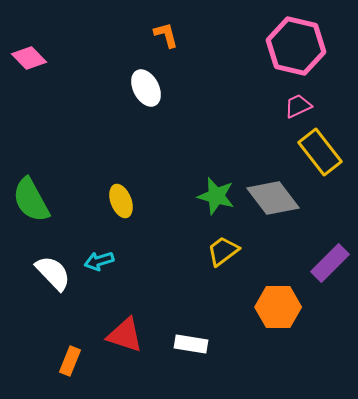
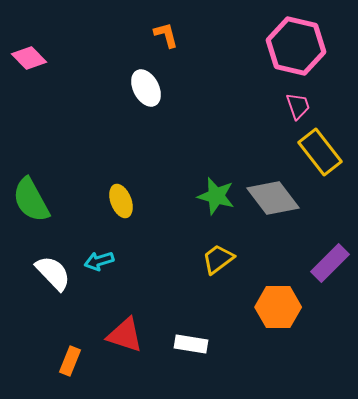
pink trapezoid: rotated 96 degrees clockwise
yellow trapezoid: moved 5 px left, 8 px down
